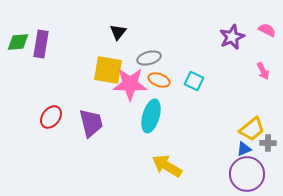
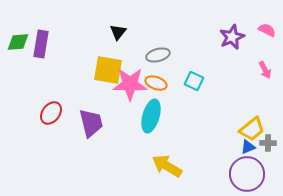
gray ellipse: moved 9 px right, 3 px up
pink arrow: moved 2 px right, 1 px up
orange ellipse: moved 3 px left, 3 px down
red ellipse: moved 4 px up
blue triangle: moved 4 px right, 2 px up
